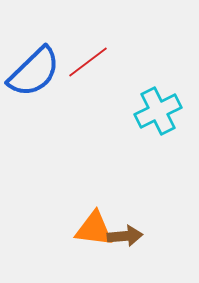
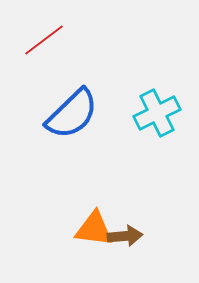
red line: moved 44 px left, 22 px up
blue semicircle: moved 38 px right, 42 px down
cyan cross: moved 1 px left, 2 px down
